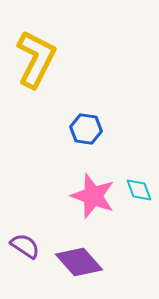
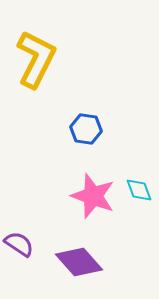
purple semicircle: moved 6 px left, 2 px up
